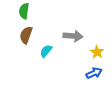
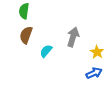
gray arrow: moved 1 px down; rotated 78 degrees counterclockwise
